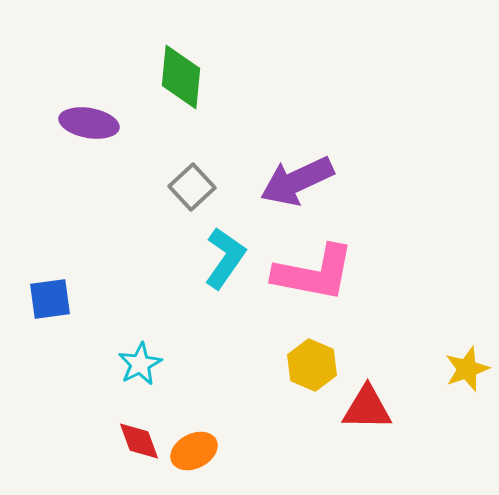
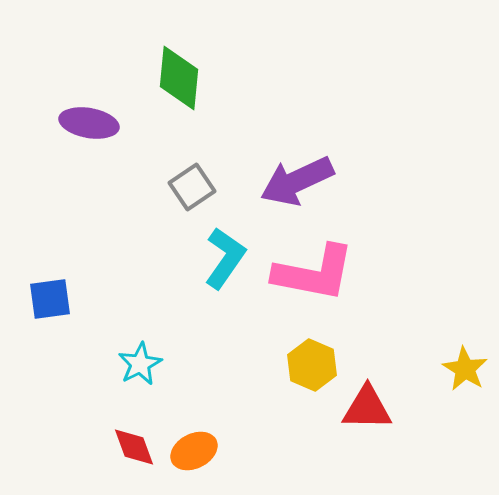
green diamond: moved 2 px left, 1 px down
gray square: rotated 9 degrees clockwise
yellow star: moved 2 px left; rotated 21 degrees counterclockwise
red diamond: moved 5 px left, 6 px down
